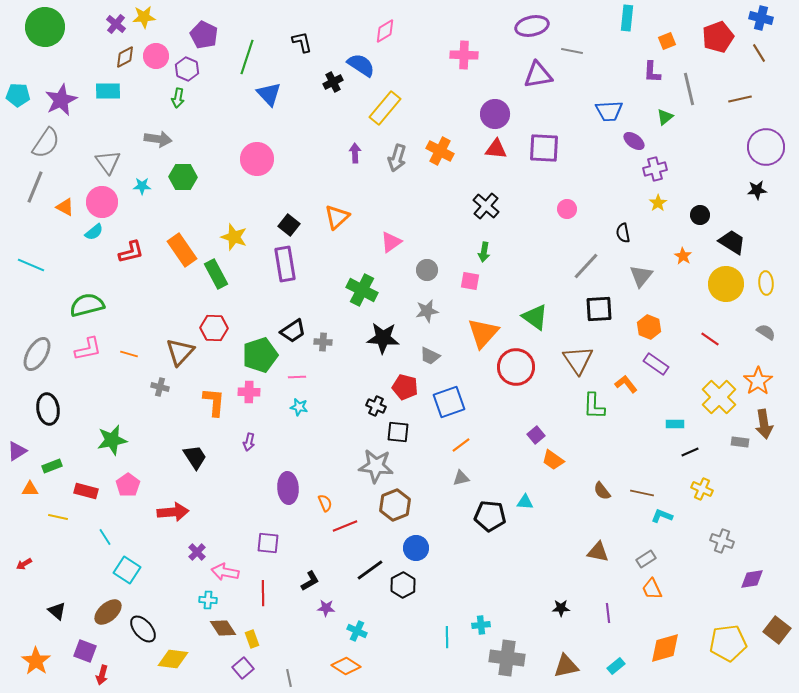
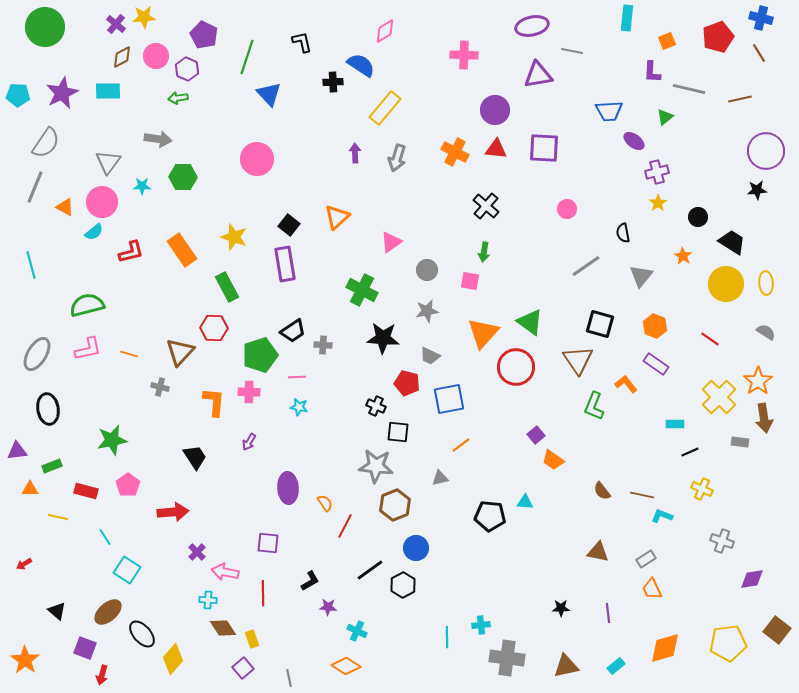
brown diamond at (125, 57): moved 3 px left
black cross at (333, 82): rotated 24 degrees clockwise
gray line at (689, 89): rotated 64 degrees counterclockwise
green arrow at (178, 98): rotated 72 degrees clockwise
purple star at (61, 100): moved 1 px right, 7 px up
purple circle at (495, 114): moved 4 px up
purple circle at (766, 147): moved 4 px down
orange cross at (440, 151): moved 15 px right, 1 px down
gray triangle at (108, 162): rotated 12 degrees clockwise
purple cross at (655, 169): moved 2 px right, 3 px down
black circle at (700, 215): moved 2 px left, 2 px down
cyan line at (31, 265): rotated 52 degrees clockwise
gray line at (586, 266): rotated 12 degrees clockwise
green rectangle at (216, 274): moved 11 px right, 13 px down
black square at (599, 309): moved 1 px right, 15 px down; rotated 20 degrees clockwise
green triangle at (535, 317): moved 5 px left, 5 px down
orange hexagon at (649, 327): moved 6 px right, 1 px up
gray cross at (323, 342): moved 3 px down
red pentagon at (405, 387): moved 2 px right, 4 px up
blue square at (449, 402): moved 3 px up; rotated 8 degrees clockwise
green L-shape at (594, 406): rotated 20 degrees clockwise
brown arrow at (764, 424): moved 6 px up
purple arrow at (249, 442): rotated 18 degrees clockwise
purple triangle at (17, 451): rotated 25 degrees clockwise
gray triangle at (461, 478): moved 21 px left
brown line at (642, 493): moved 2 px down
orange semicircle at (325, 503): rotated 12 degrees counterclockwise
red line at (345, 526): rotated 40 degrees counterclockwise
purple star at (326, 608): moved 2 px right, 1 px up
black ellipse at (143, 629): moved 1 px left, 5 px down
purple square at (85, 651): moved 3 px up
yellow diamond at (173, 659): rotated 56 degrees counterclockwise
orange star at (36, 661): moved 11 px left, 1 px up
